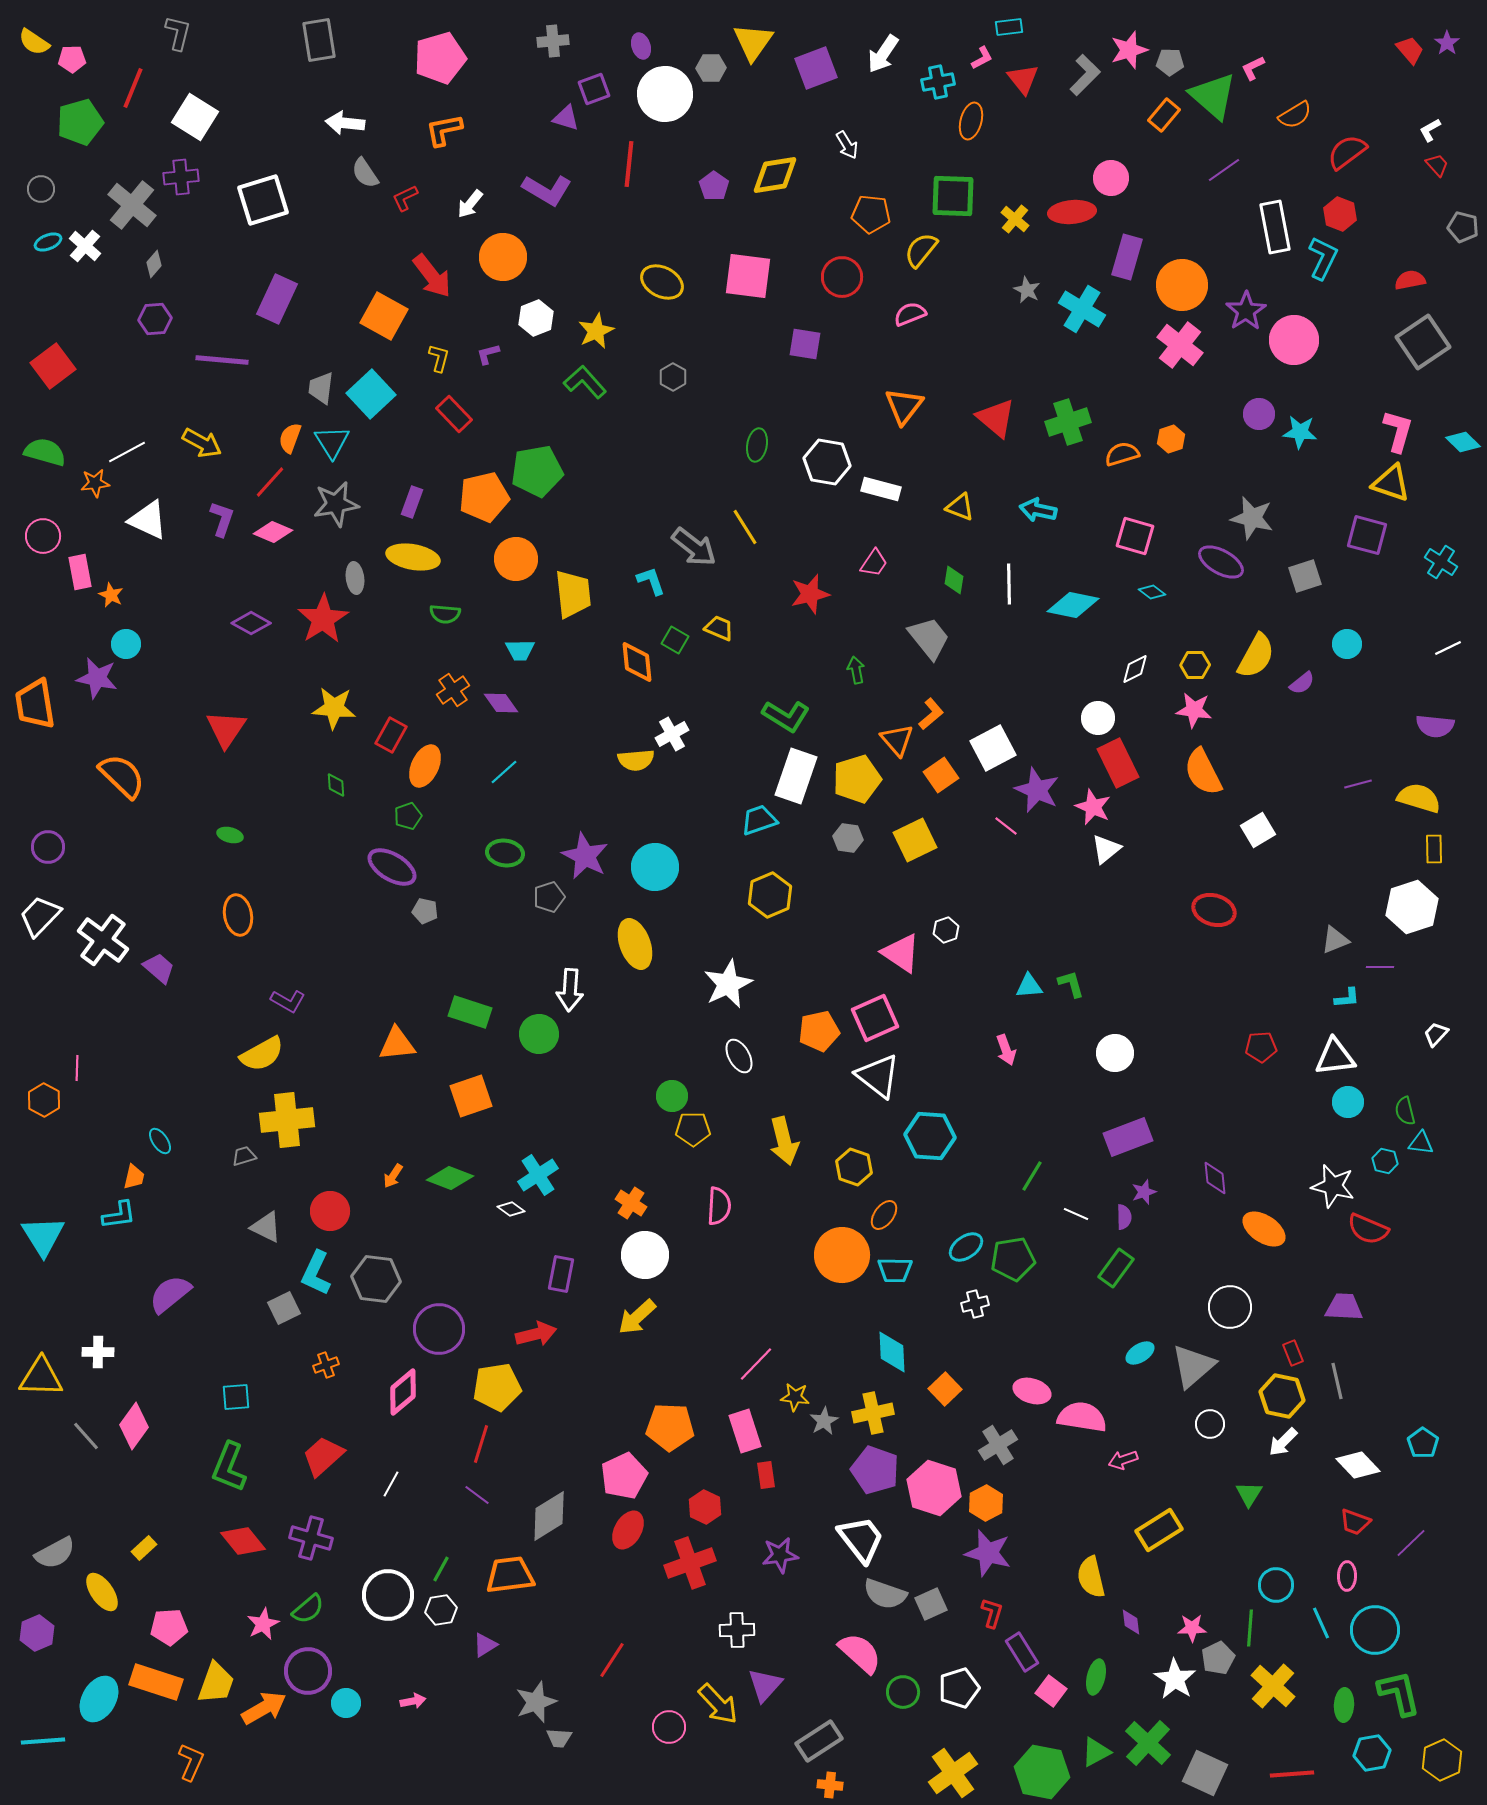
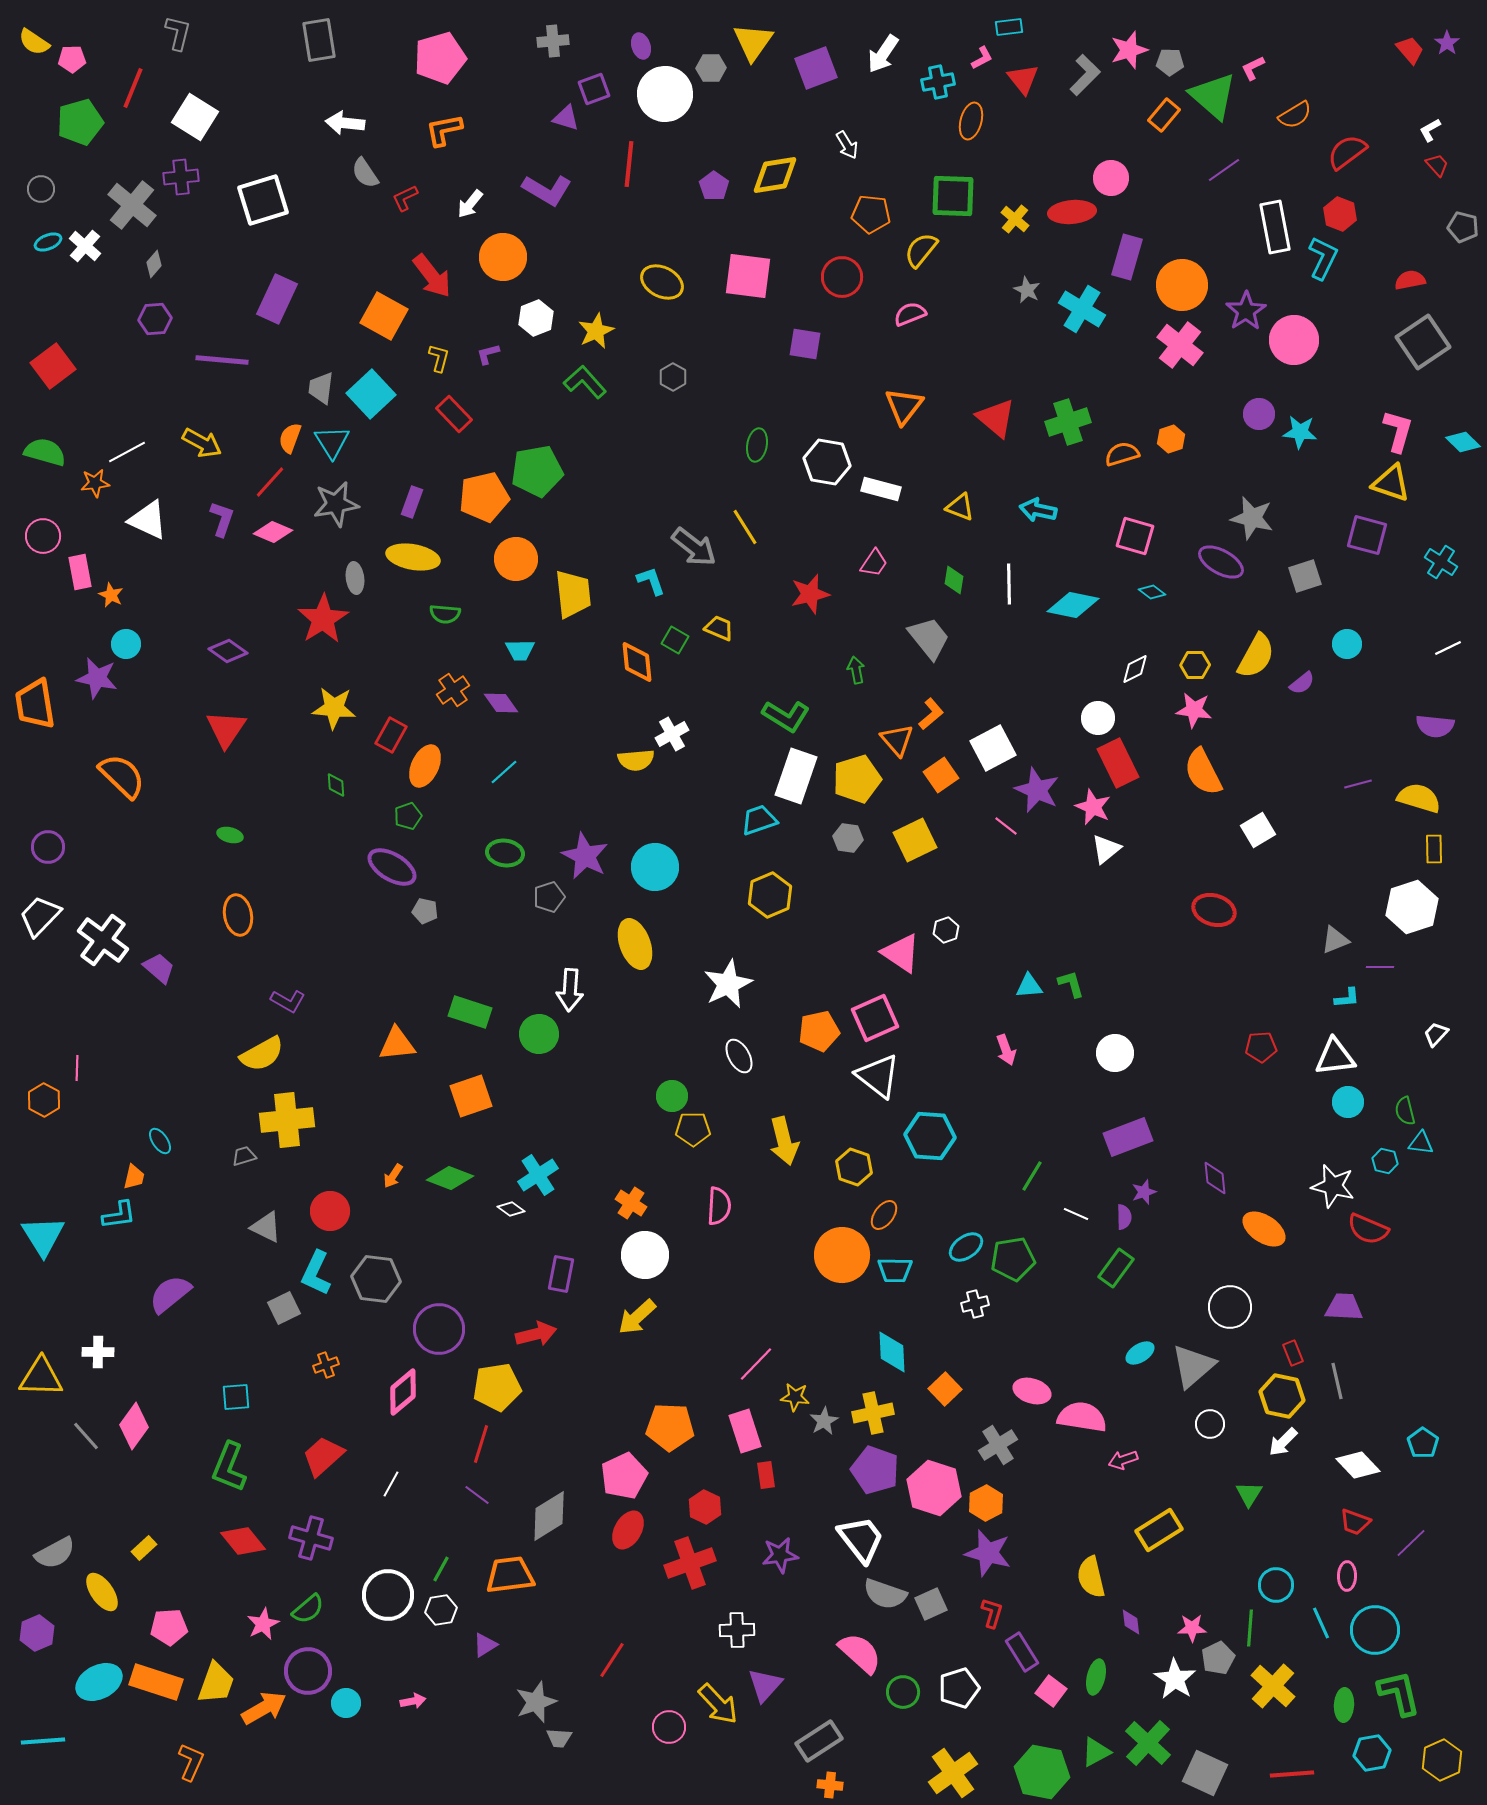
purple diamond at (251, 623): moved 23 px left, 28 px down; rotated 6 degrees clockwise
cyan ellipse at (99, 1699): moved 17 px up; rotated 33 degrees clockwise
